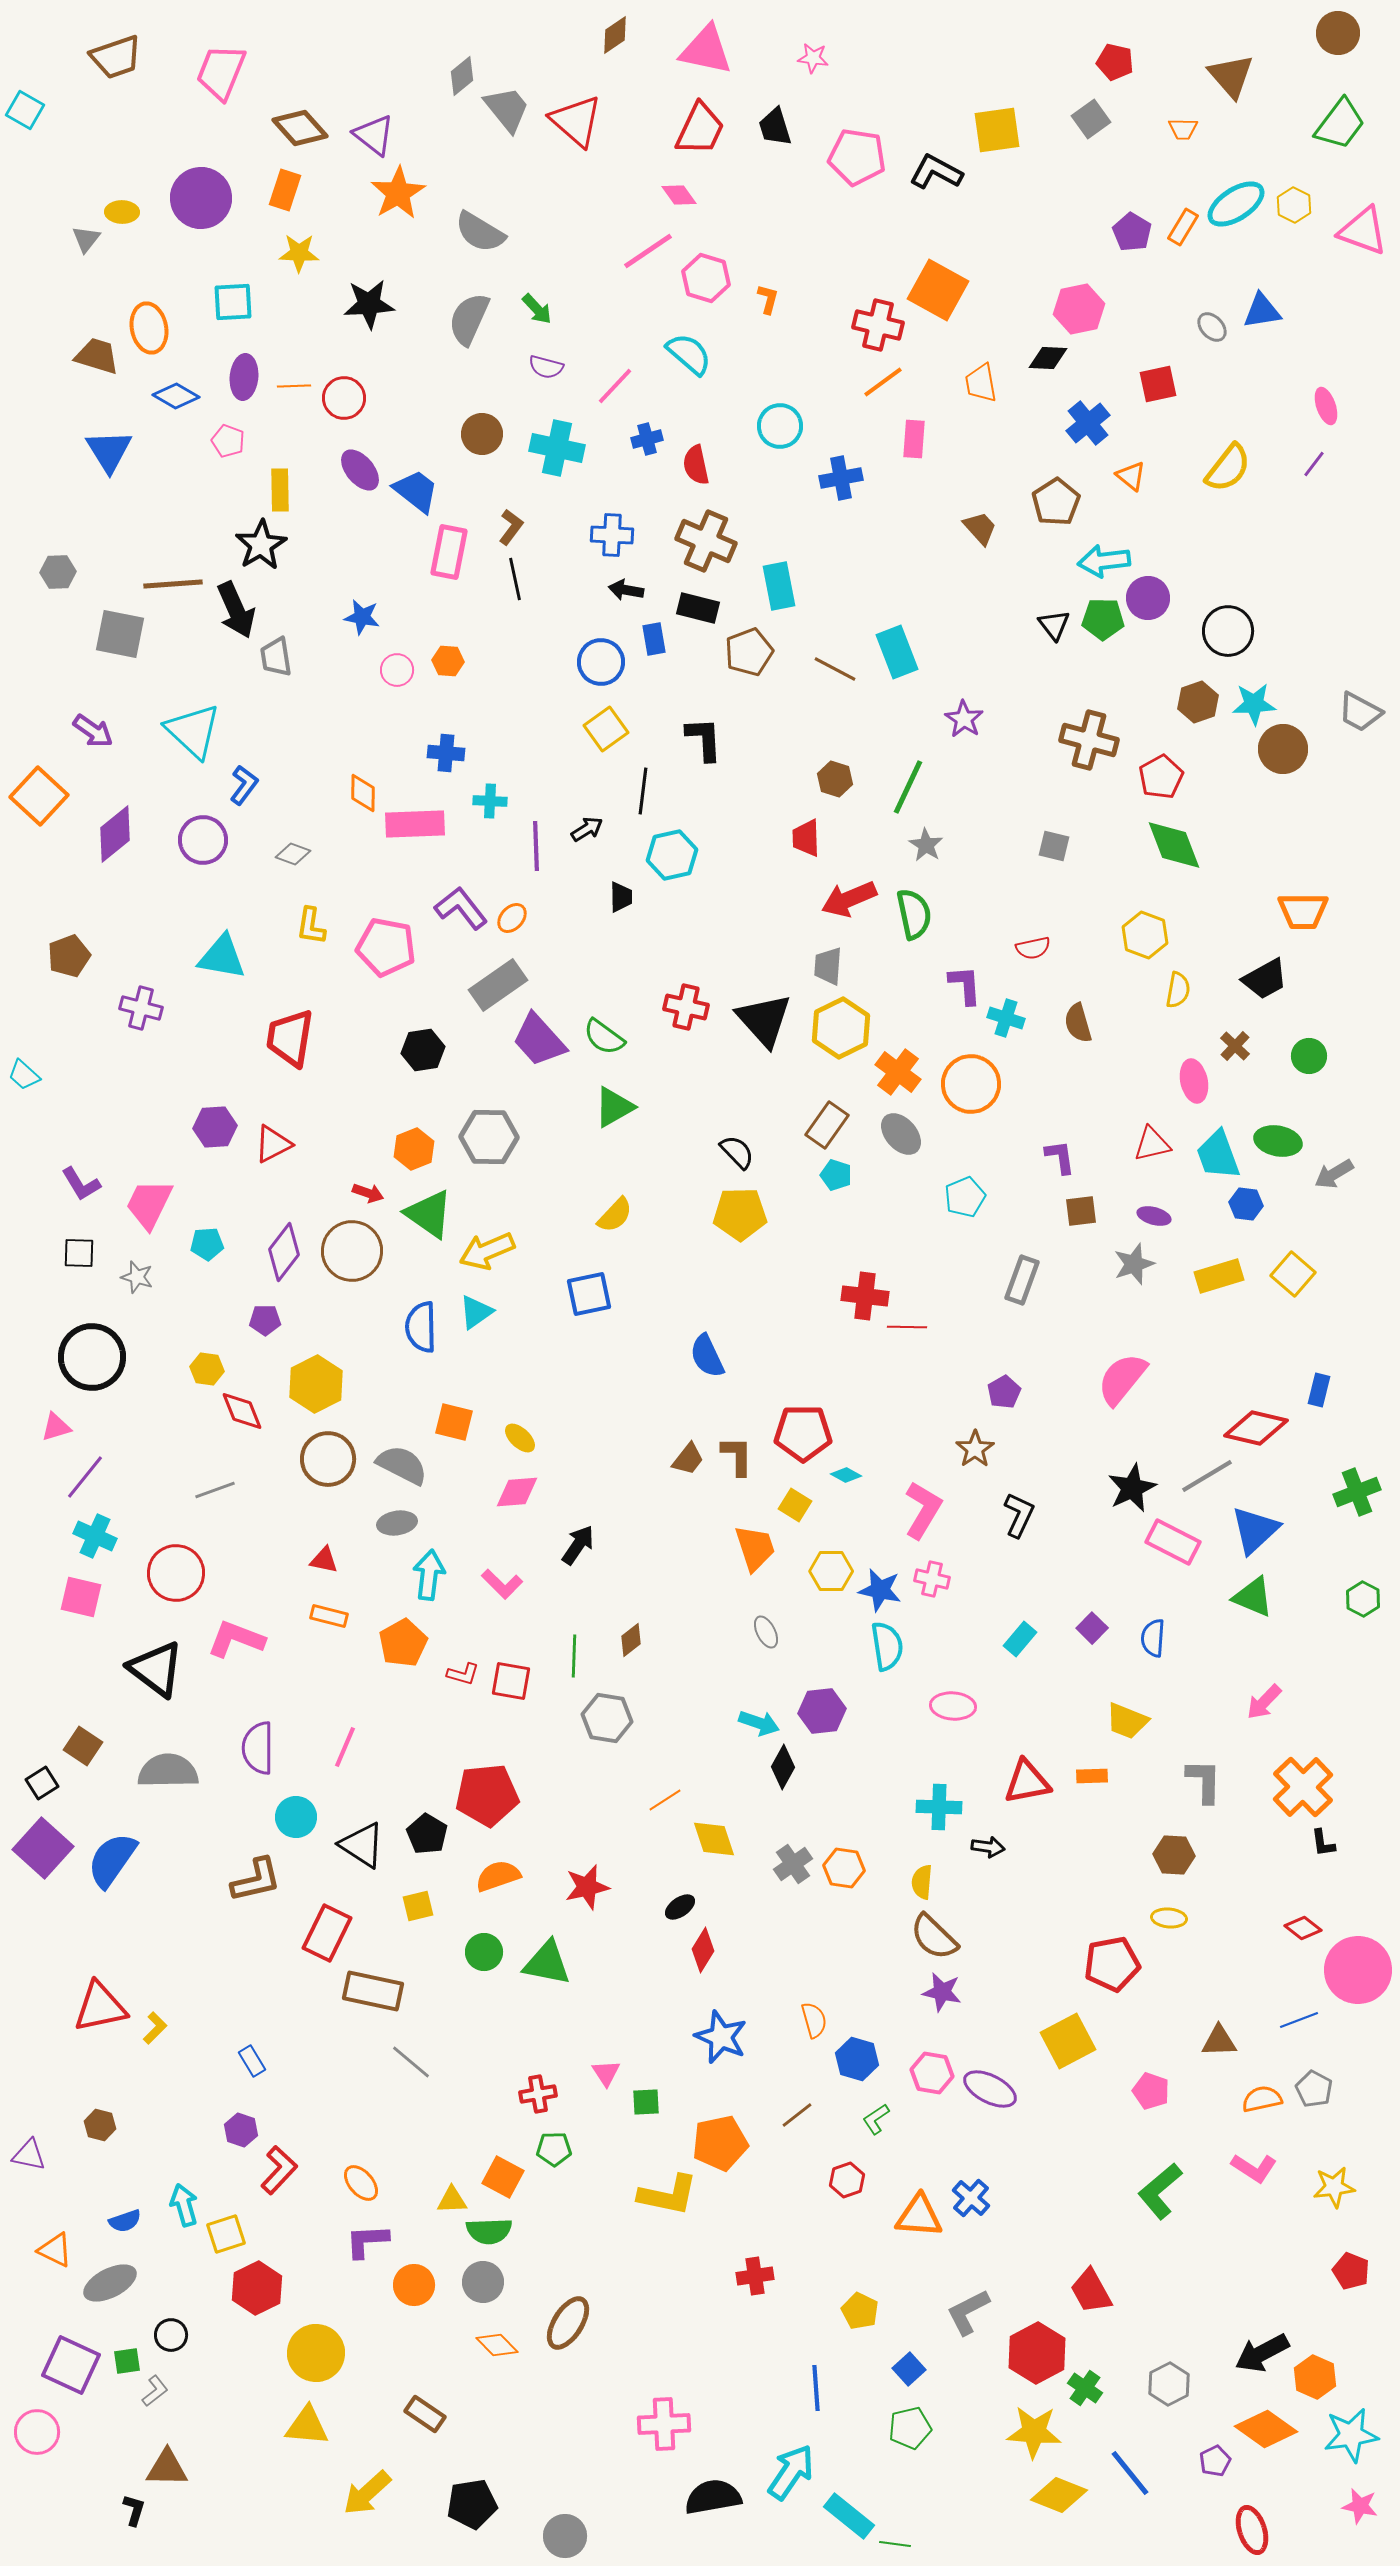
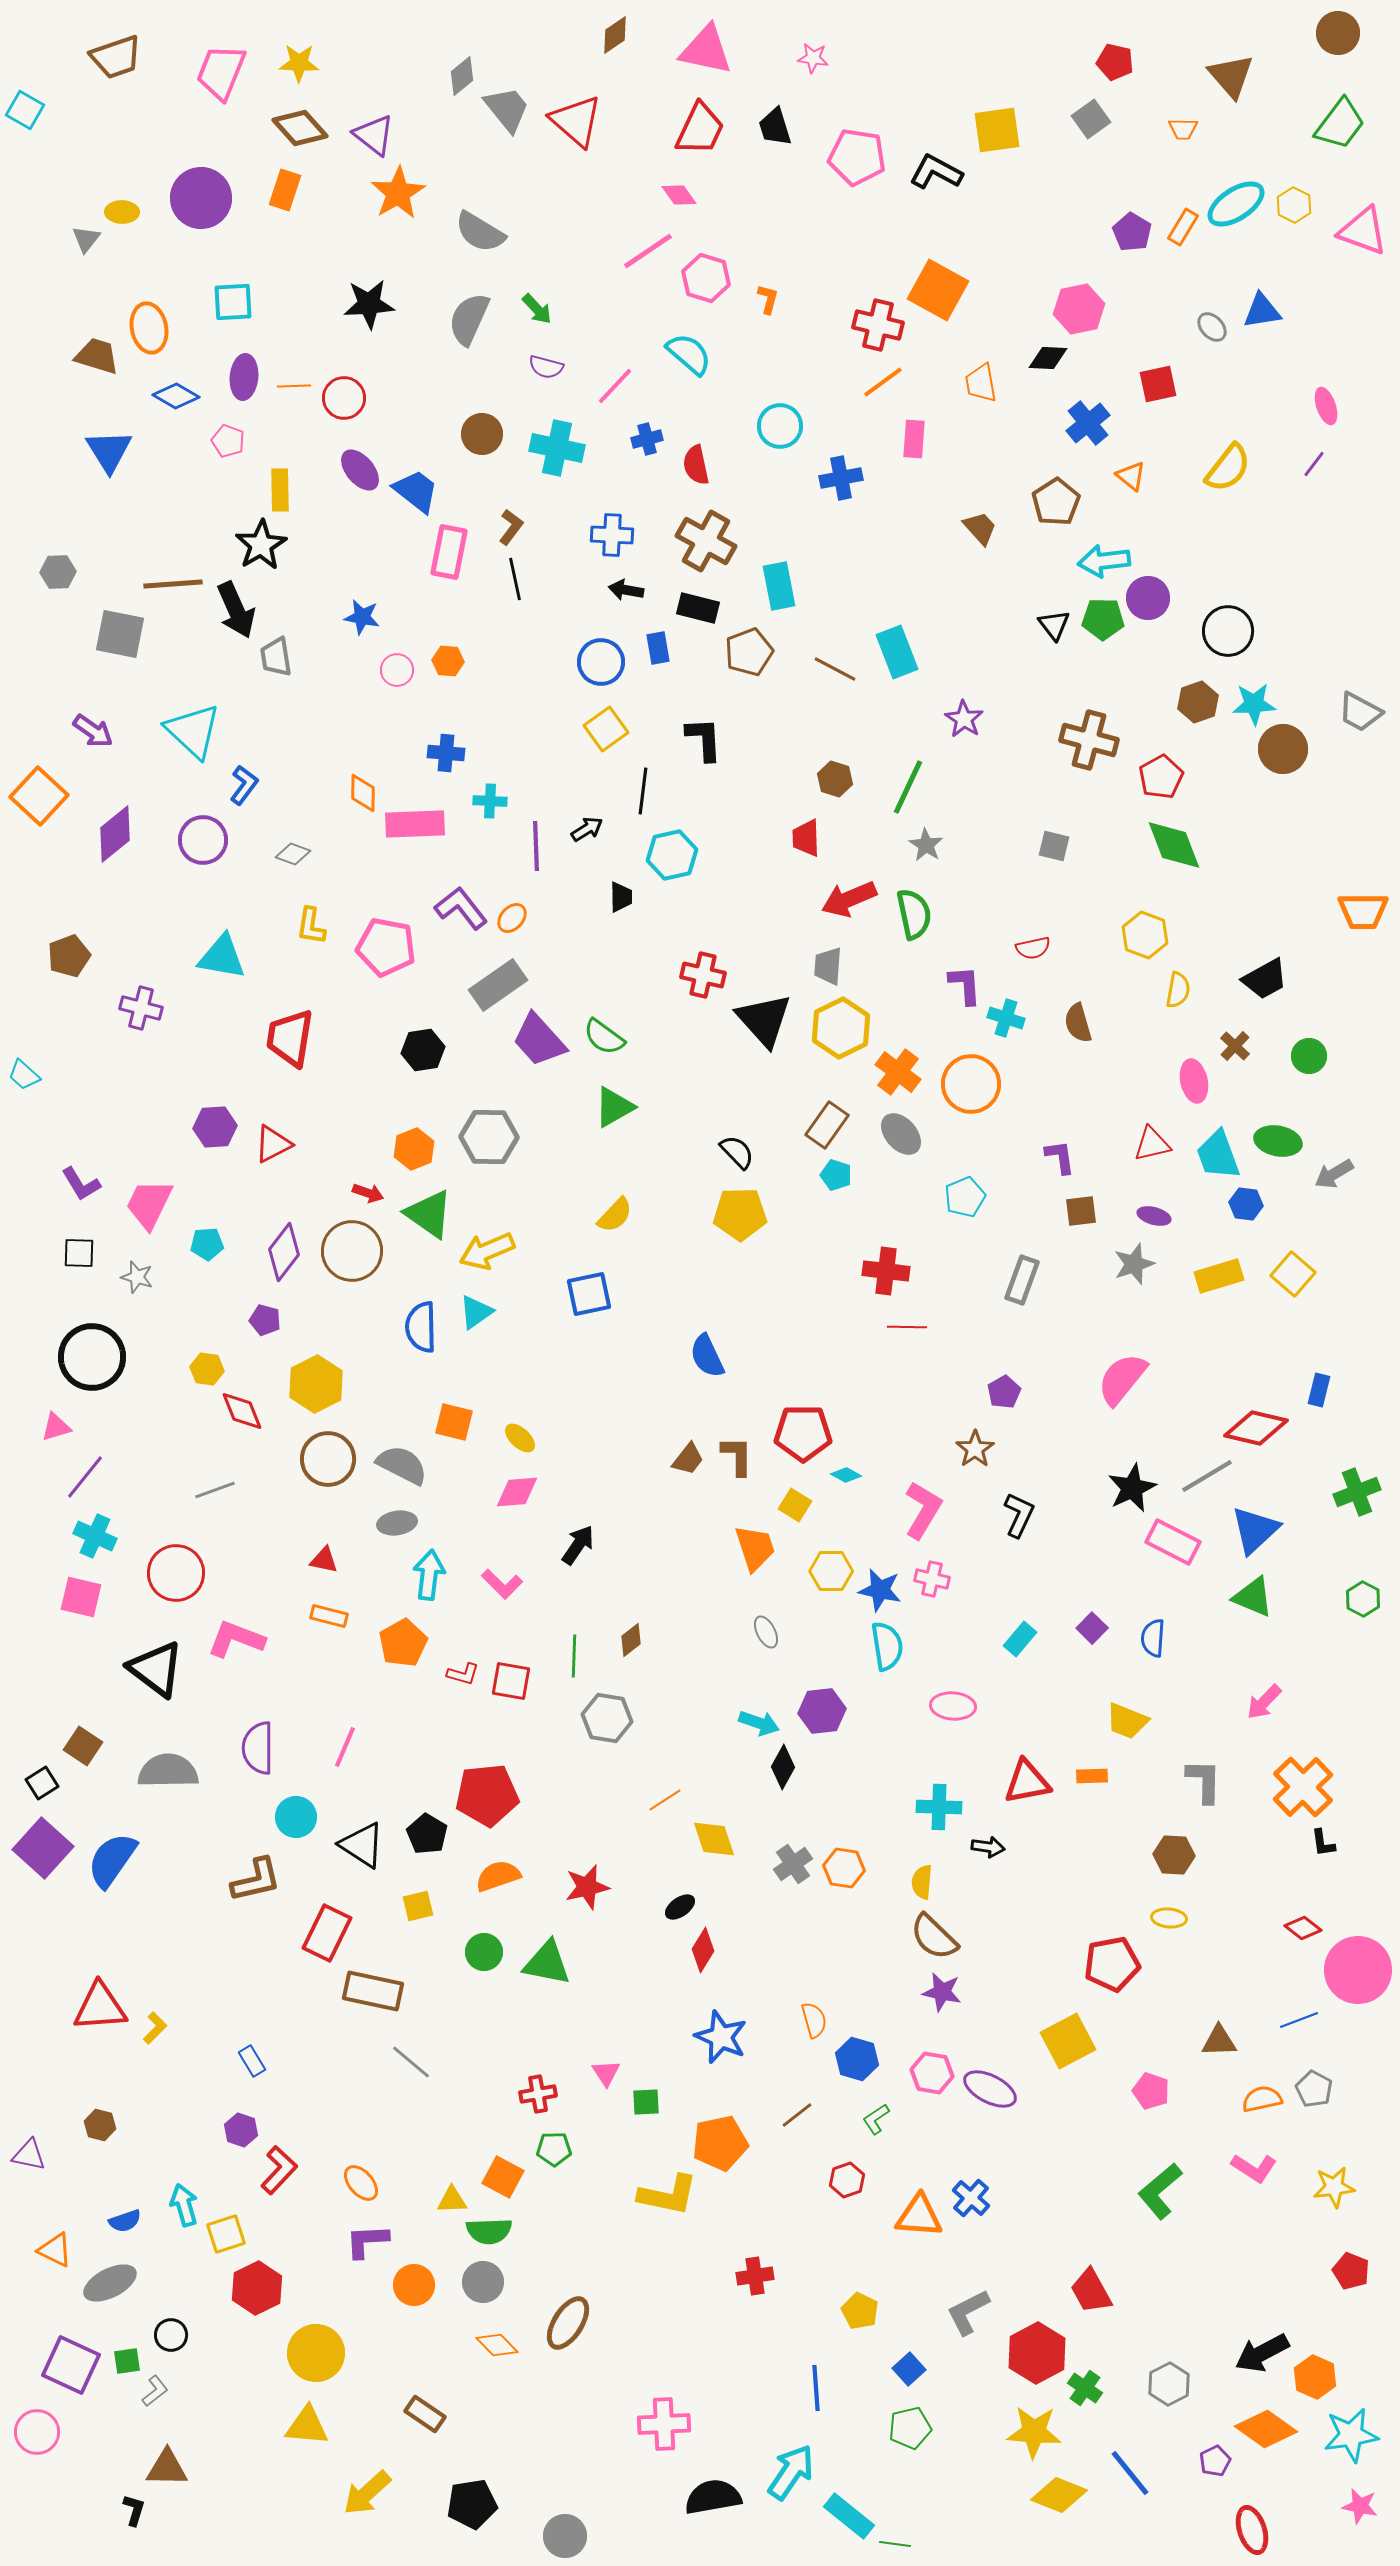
yellow star at (299, 253): moved 190 px up
brown cross at (706, 541): rotated 6 degrees clockwise
blue rectangle at (654, 639): moved 4 px right, 9 px down
orange trapezoid at (1303, 911): moved 60 px right
red cross at (686, 1007): moved 17 px right, 32 px up
red cross at (865, 1296): moved 21 px right, 25 px up
purple pentagon at (265, 1320): rotated 16 degrees clockwise
red triangle at (100, 2007): rotated 8 degrees clockwise
